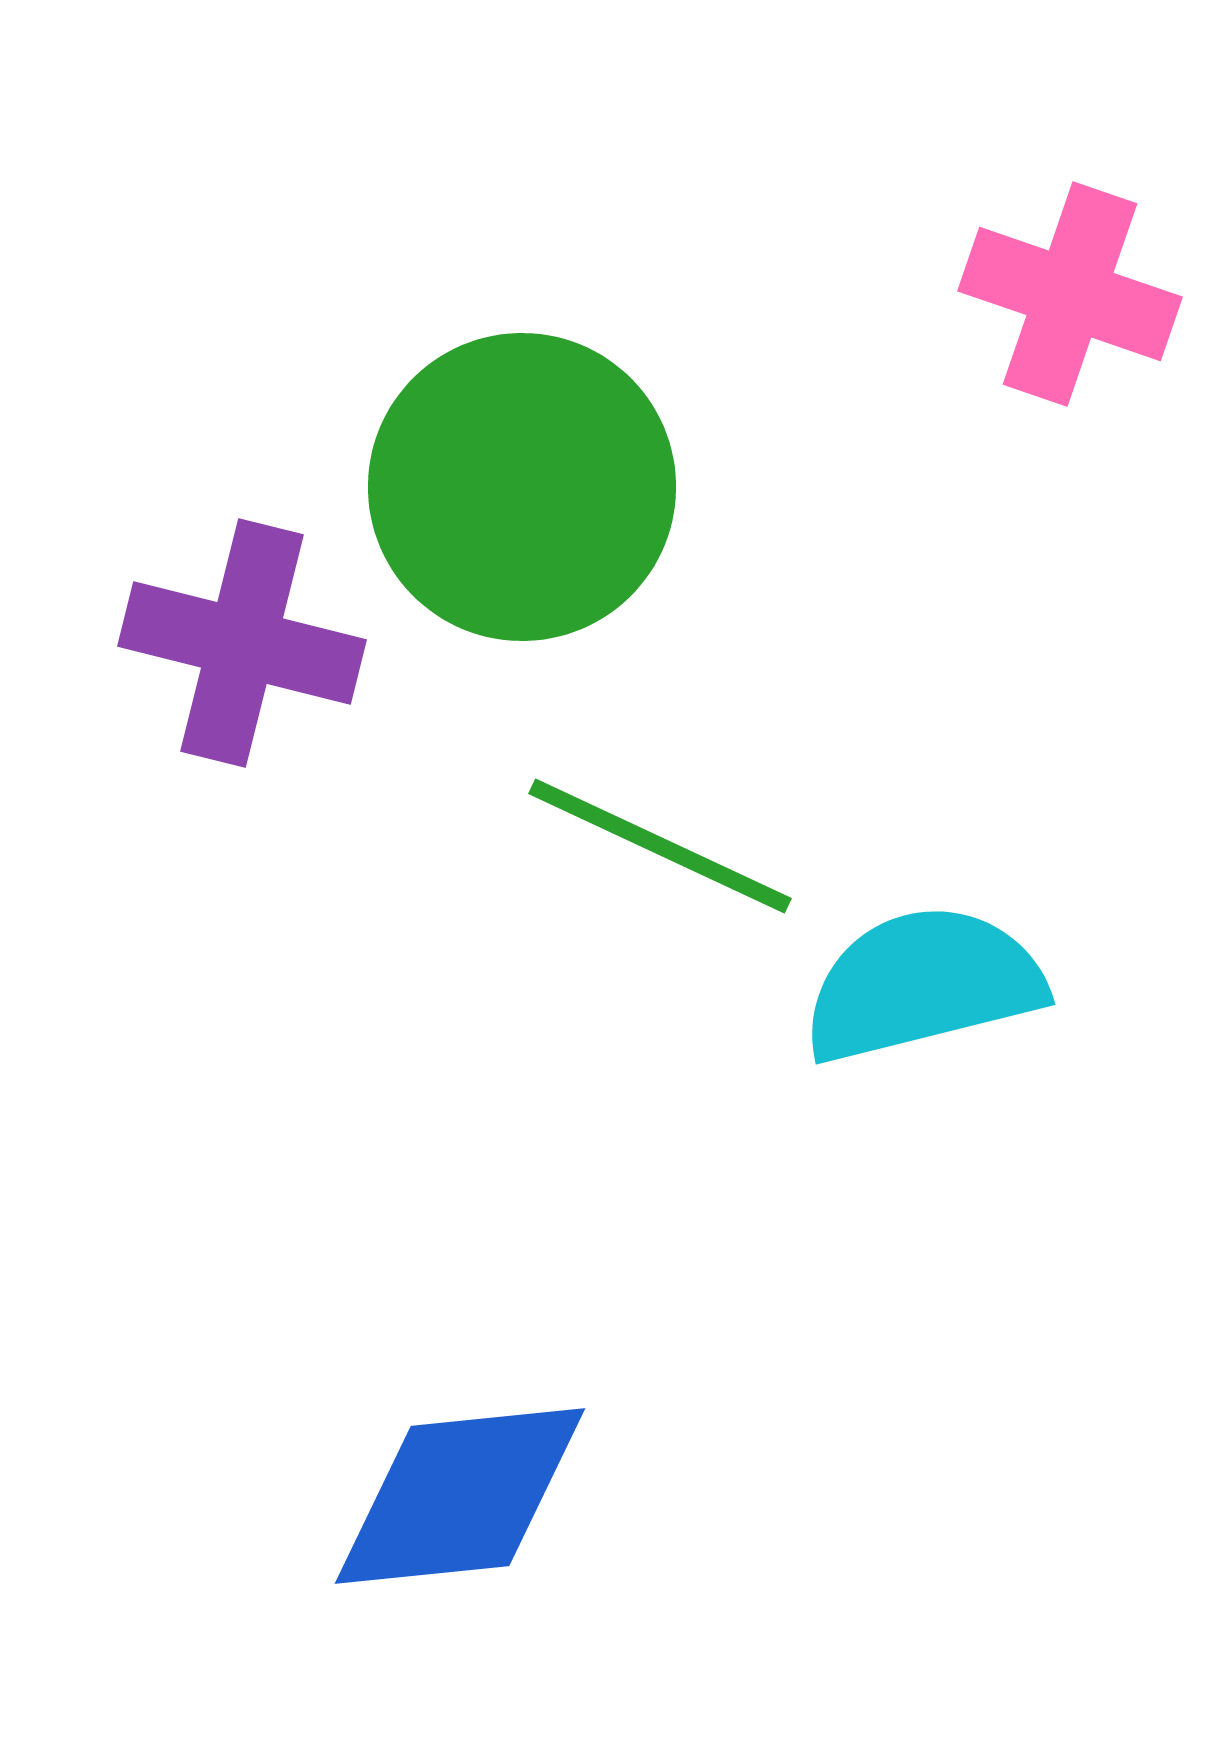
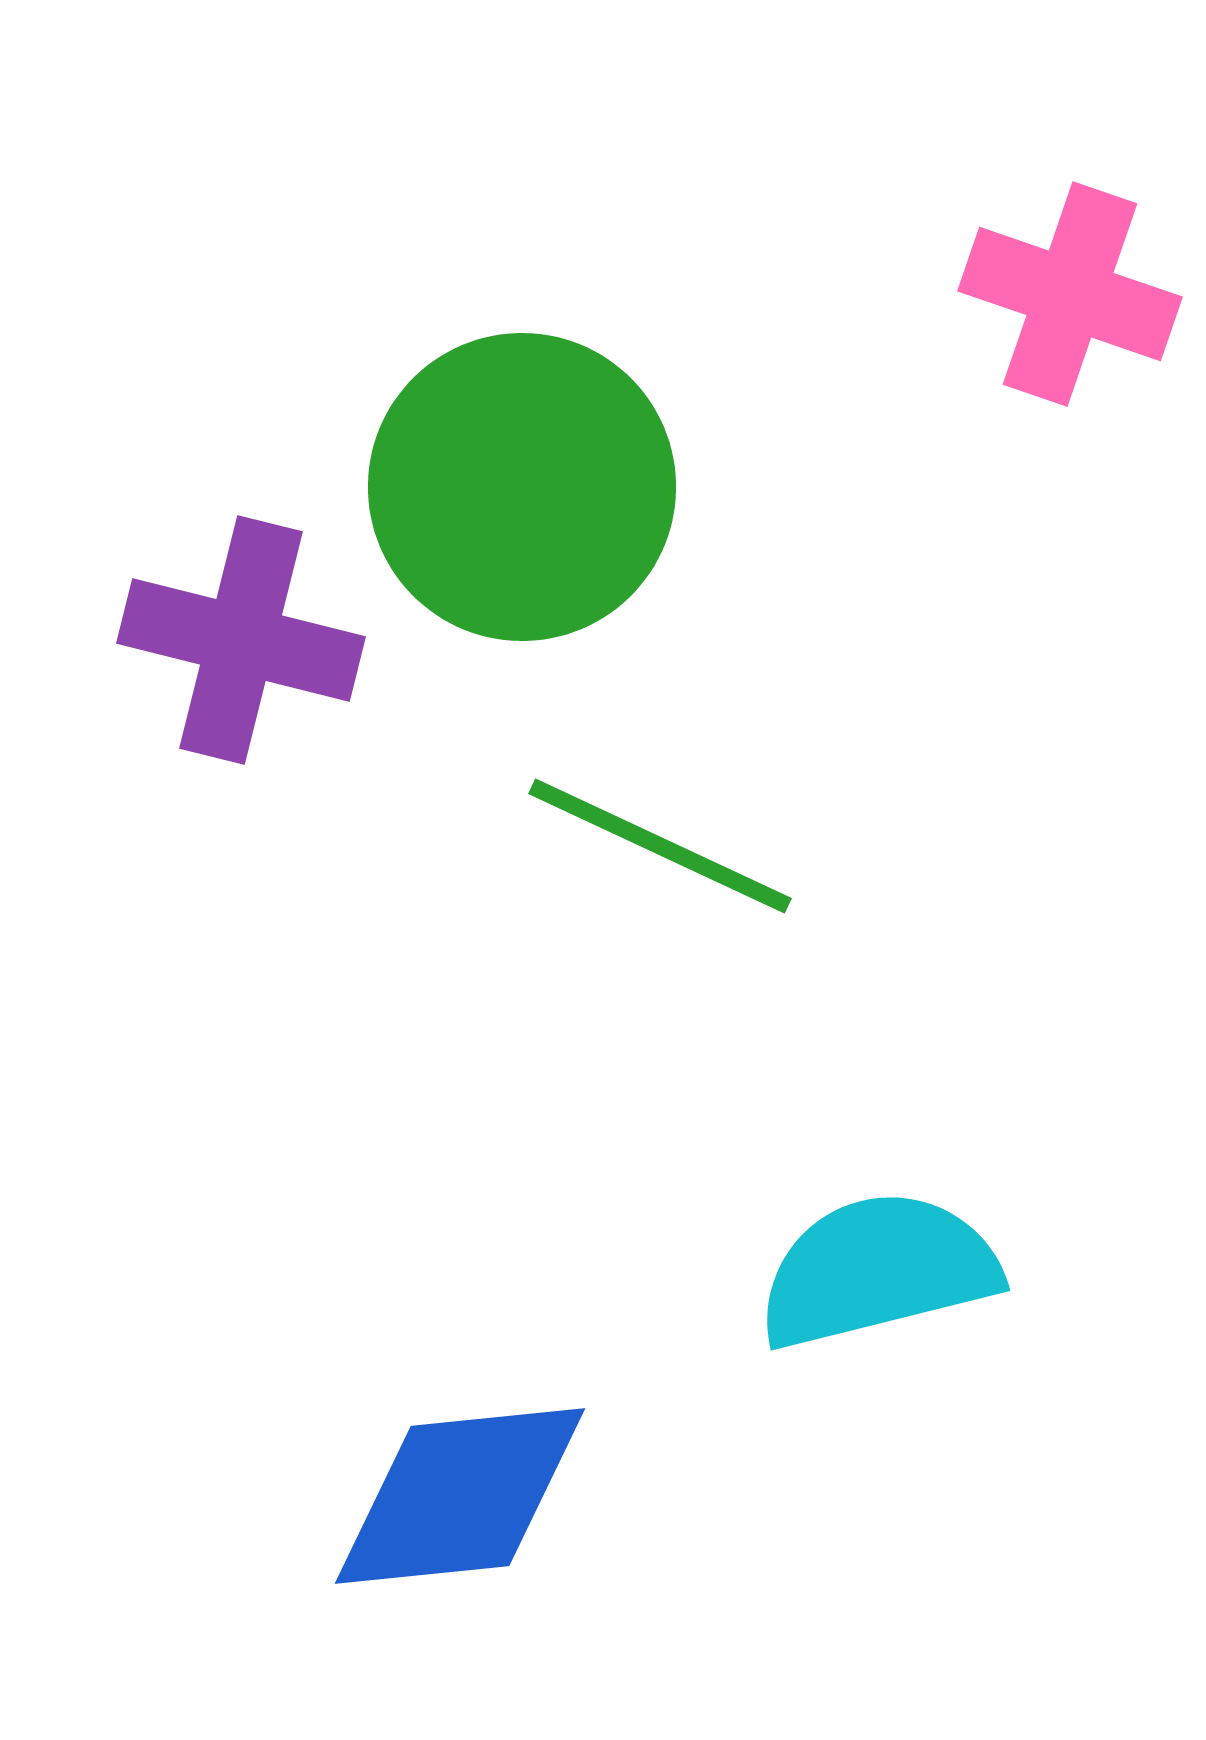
purple cross: moved 1 px left, 3 px up
cyan semicircle: moved 45 px left, 286 px down
